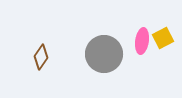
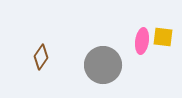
yellow square: moved 1 px up; rotated 35 degrees clockwise
gray circle: moved 1 px left, 11 px down
